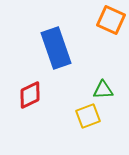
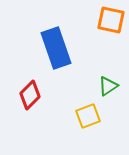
orange square: rotated 12 degrees counterclockwise
green triangle: moved 5 px right, 4 px up; rotated 30 degrees counterclockwise
red diamond: rotated 20 degrees counterclockwise
